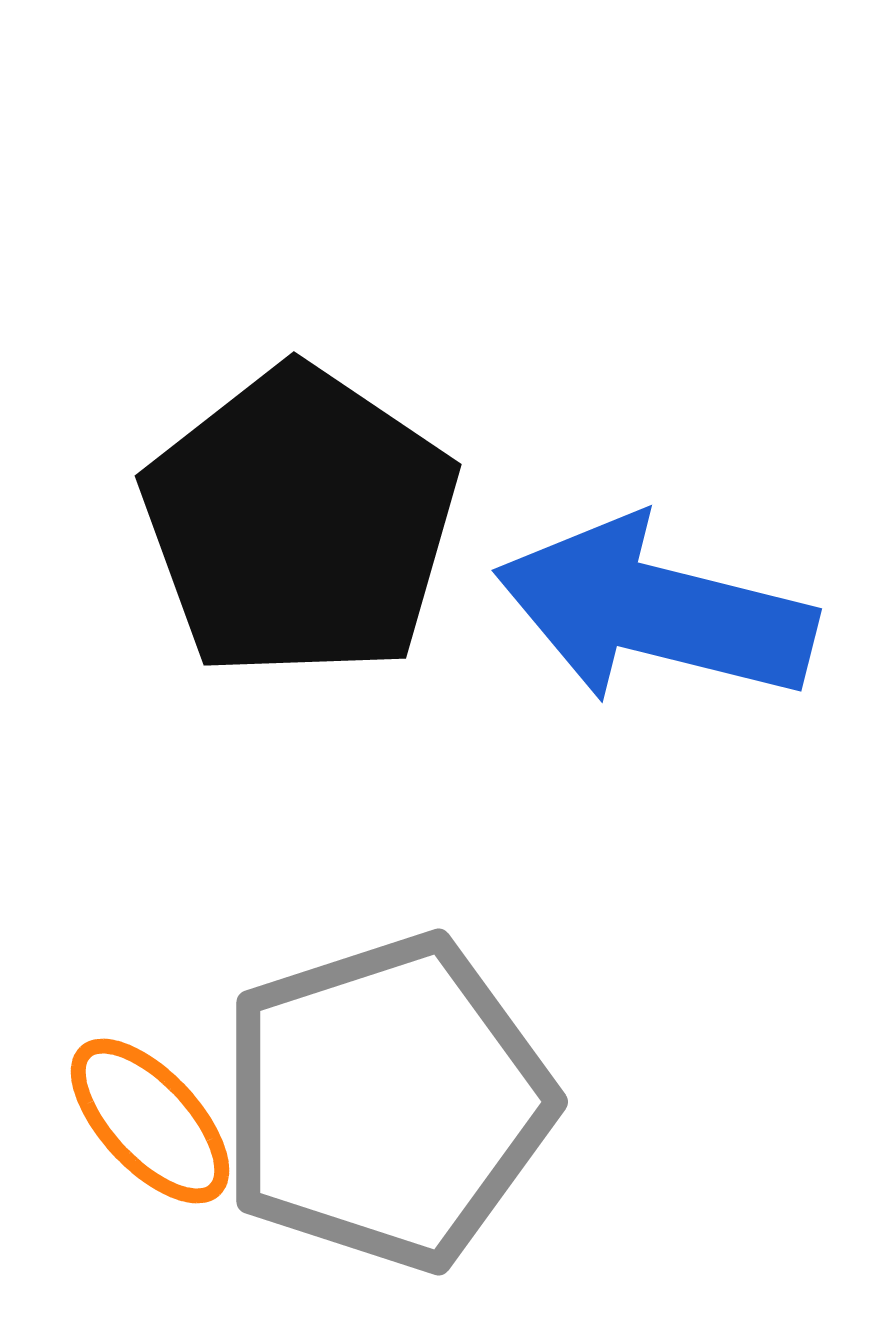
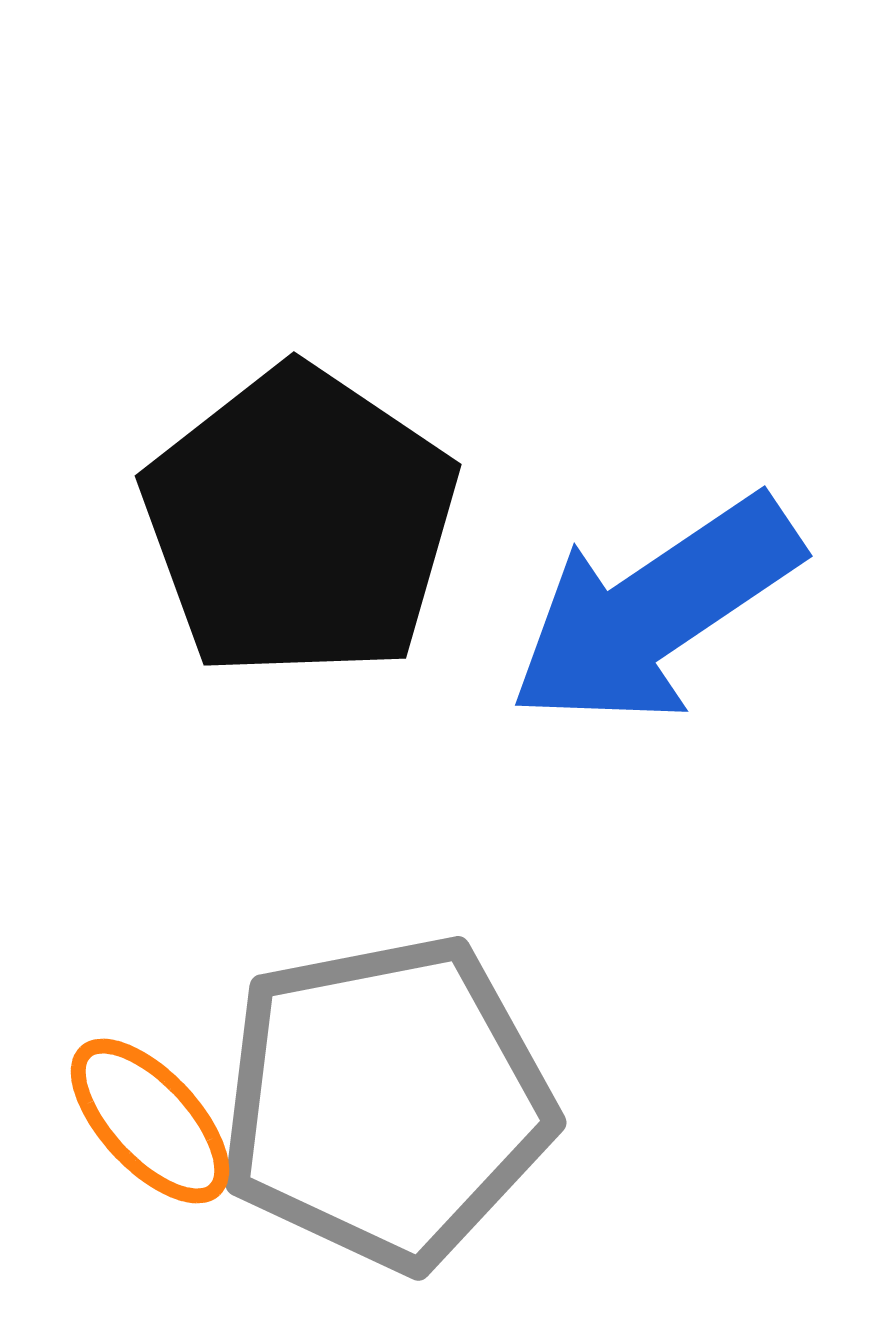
blue arrow: rotated 48 degrees counterclockwise
gray pentagon: rotated 7 degrees clockwise
